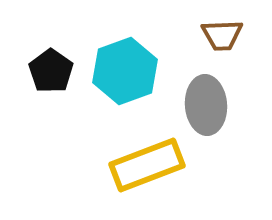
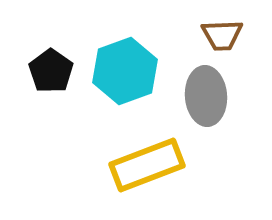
gray ellipse: moved 9 px up
